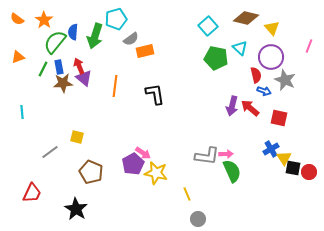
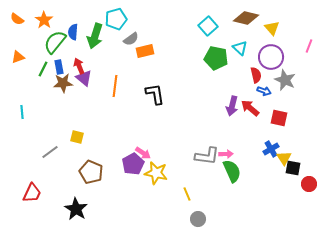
red circle at (309, 172): moved 12 px down
